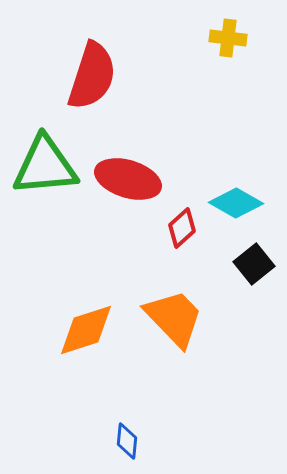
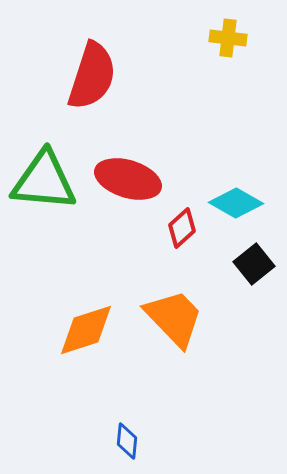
green triangle: moved 1 px left, 15 px down; rotated 10 degrees clockwise
